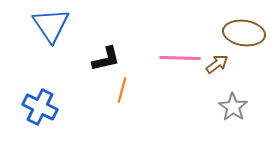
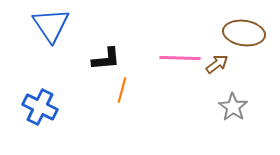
black L-shape: rotated 8 degrees clockwise
